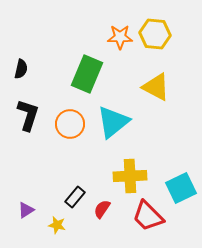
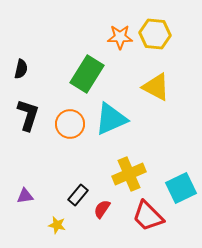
green rectangle: rotated 9 degrees clockwise
cyan triangle: moved 2 px left, 3 px up; rotated 15 degrees clockwise
yellow cross: moved 1 px left, 2 px up; rotated 20 degrees counterclockwise
black rectangle: moved 3 px right, 2 px up
purple triangle: moved 1 px left, 14 px up; rotated 24 degrees clockwise
